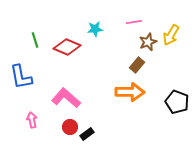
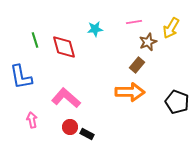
yellow arrow: moved 7 px up
red diamond: moved 3 px left; rotated 52 degrees clockwise
black rectangle: rotated 64 degrees clockwise
